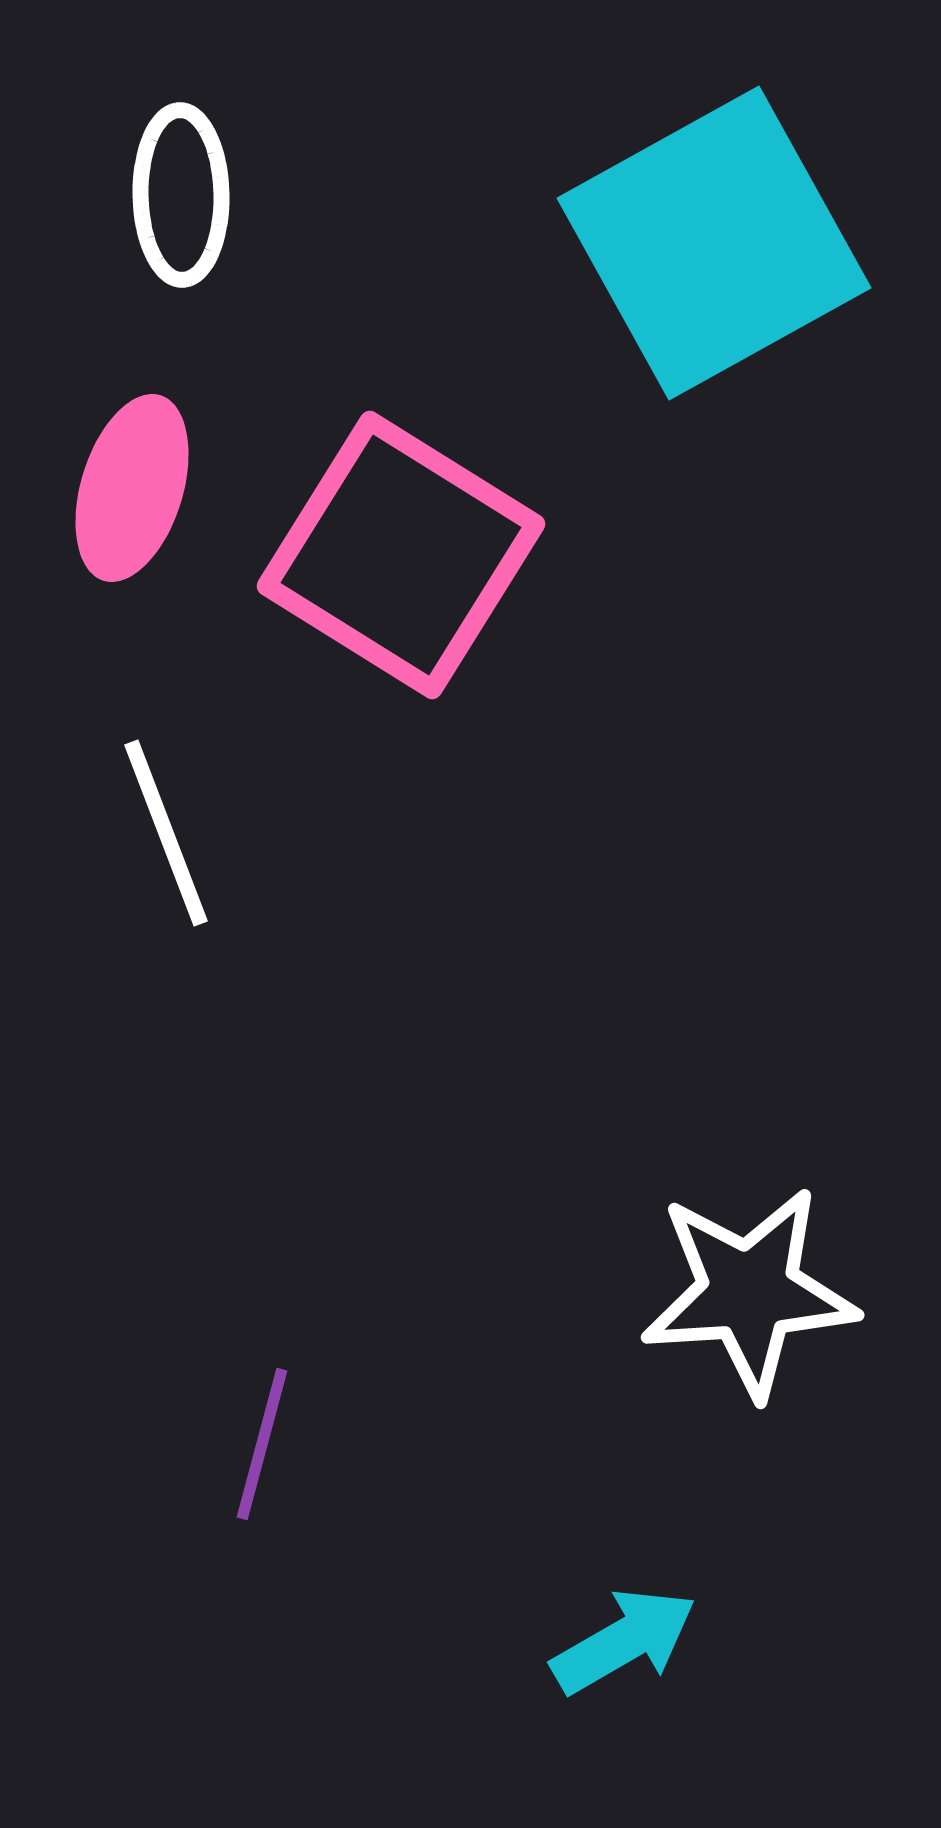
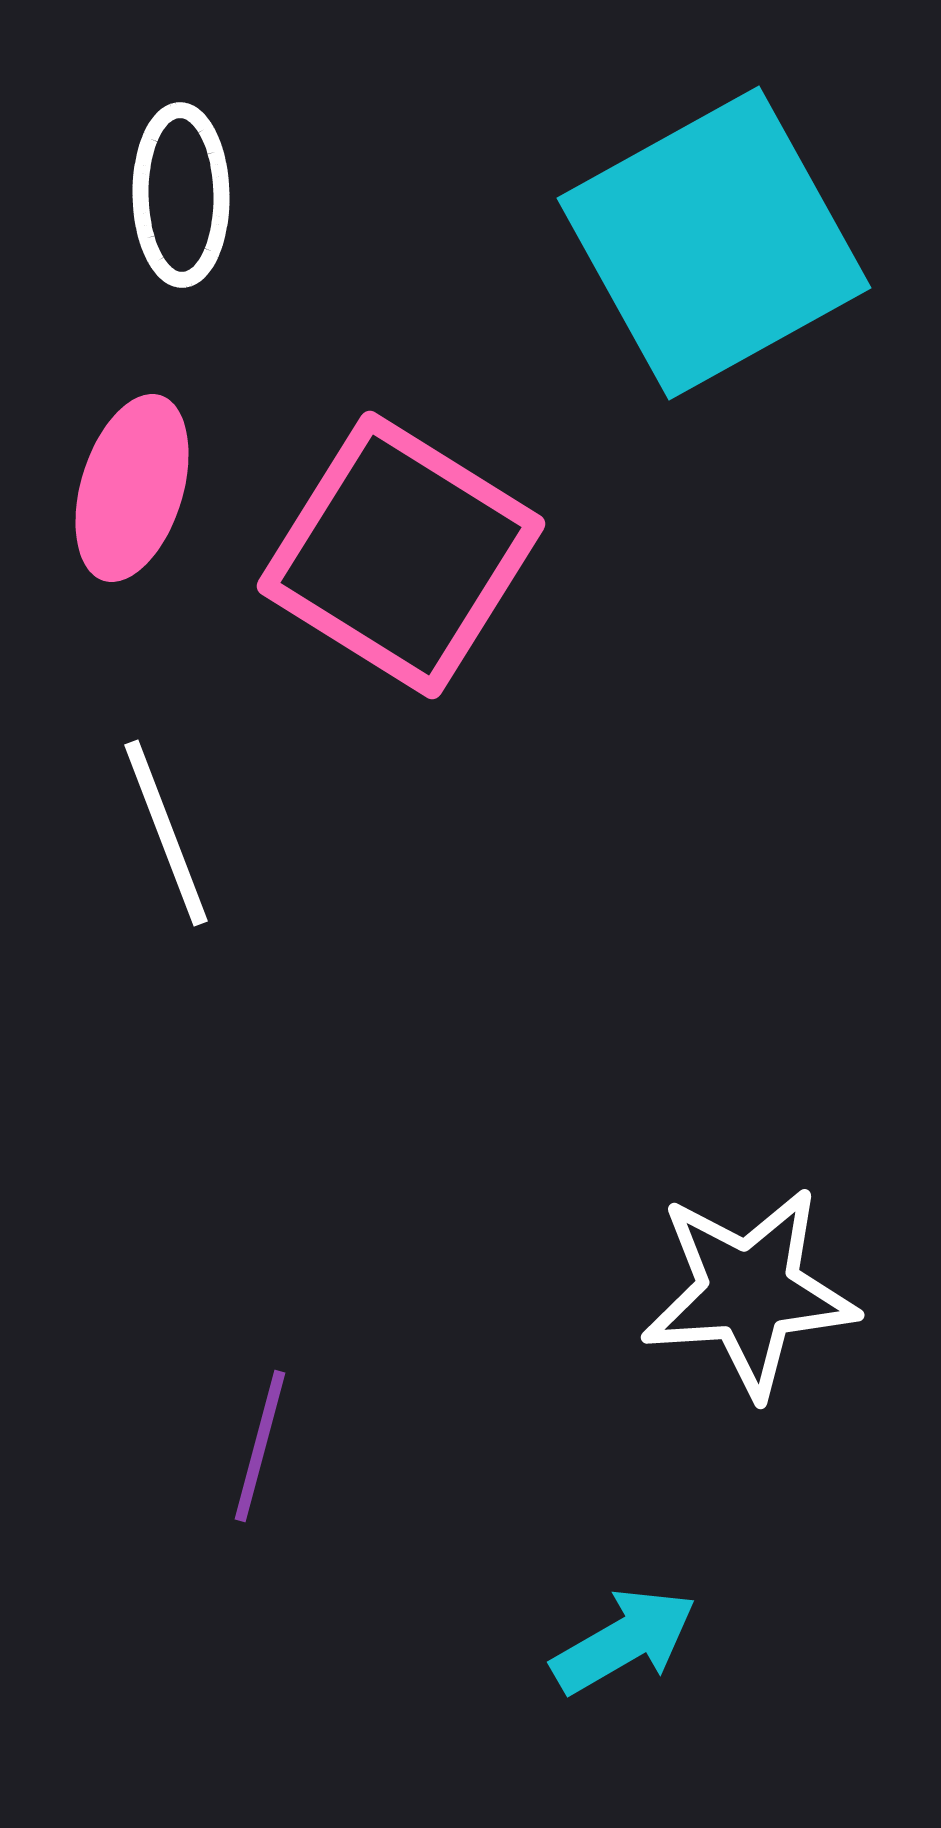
purple line: moved 2 px left, 2 px down
